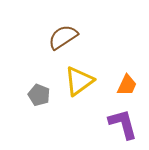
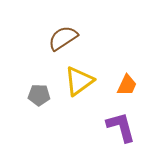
brown semicircle: moved 1 px down
gray pentagon: rotated 20 degrees counterclockwise
purple L-shape: moved 2 px left, 3 px down
